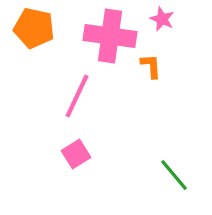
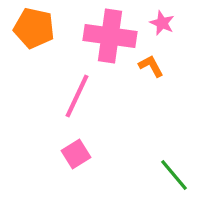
pink star: moved 4 px down
orange L-shape: rotated 24 degrees counterclockwise
